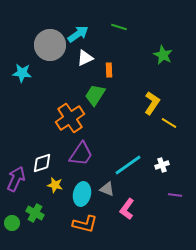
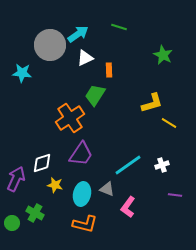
yellow L-shape: rotated 40 degrees clockwise
pink L-shape: moved 1 px right, 2 px up
